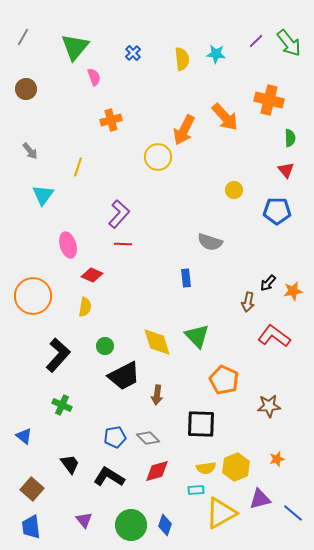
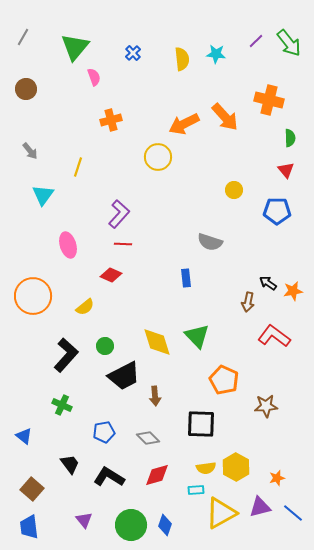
orange arrow at (184, 130): moved 6 px up; rotated 36 degrees clockwise
red diamond at (92, 275): moved 19 px right
black arrow at (268, 283): rotated 84 degrees clockwise
yellow semicircle at (85, 307): rotated 42 degrees clockwise
black L-shape at (58, 355): moved 8 px right
brown arrow at (157, 395): moved 2 px left, 1 px down; rotated 12 degrees counterclockwise
brown star at (269, 406): moved 3 px left
blue pentagon at (115, 437): moved 11 px left, 5 px up
orange star at (277, 459): moved 19 px down
yellow hexagon at (236, 467): rotated 8 degrees counterclockwise
red diamond at (157, 471): moved 4 px down
purple triangle at (260, 499): moved 8 px down
blue trapezoid at (31, 527): moved 2 px left
